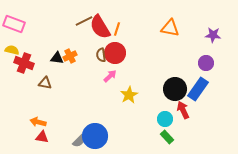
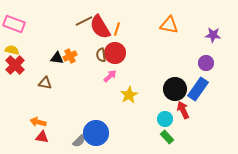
orange triangle: moved 1 px left, 3 px up
red cross: moved 9 px left, 2 px down; rotated 24 degrees clockwise
blue circle: moved 1 px right, 3 px up
